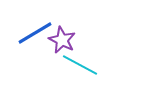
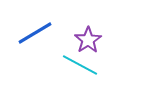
purple star: moved 26 px right; rotated 12 degrees clockwise
